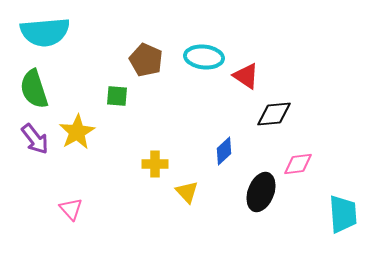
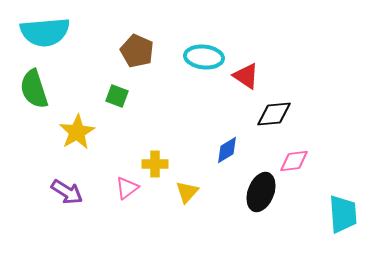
brown pentagon: moved 9 px left, 9 px up
green square: rotated 15 degrees clockwise
purple arrow: moved 32 px right, 53 px down; rotated 20 degrees counterclockwise
blue diamond: moved 3 px right, 1 px up; rotated 12 degrees clockwise
pink diamond: moved 4 px left, 3 px up
yellow triangle: rotated 25 degrees clockwise
pink triangle: moved 56 px right, 21 px up; rotated 35 degrees clockwise
